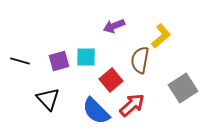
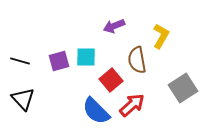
yellow L-shape: rotated 20 degrees counterclockwise
brown semicircle: moved 3 px left; rotated 20 degrees counterclockwise
black triangle: moved 25 px left
